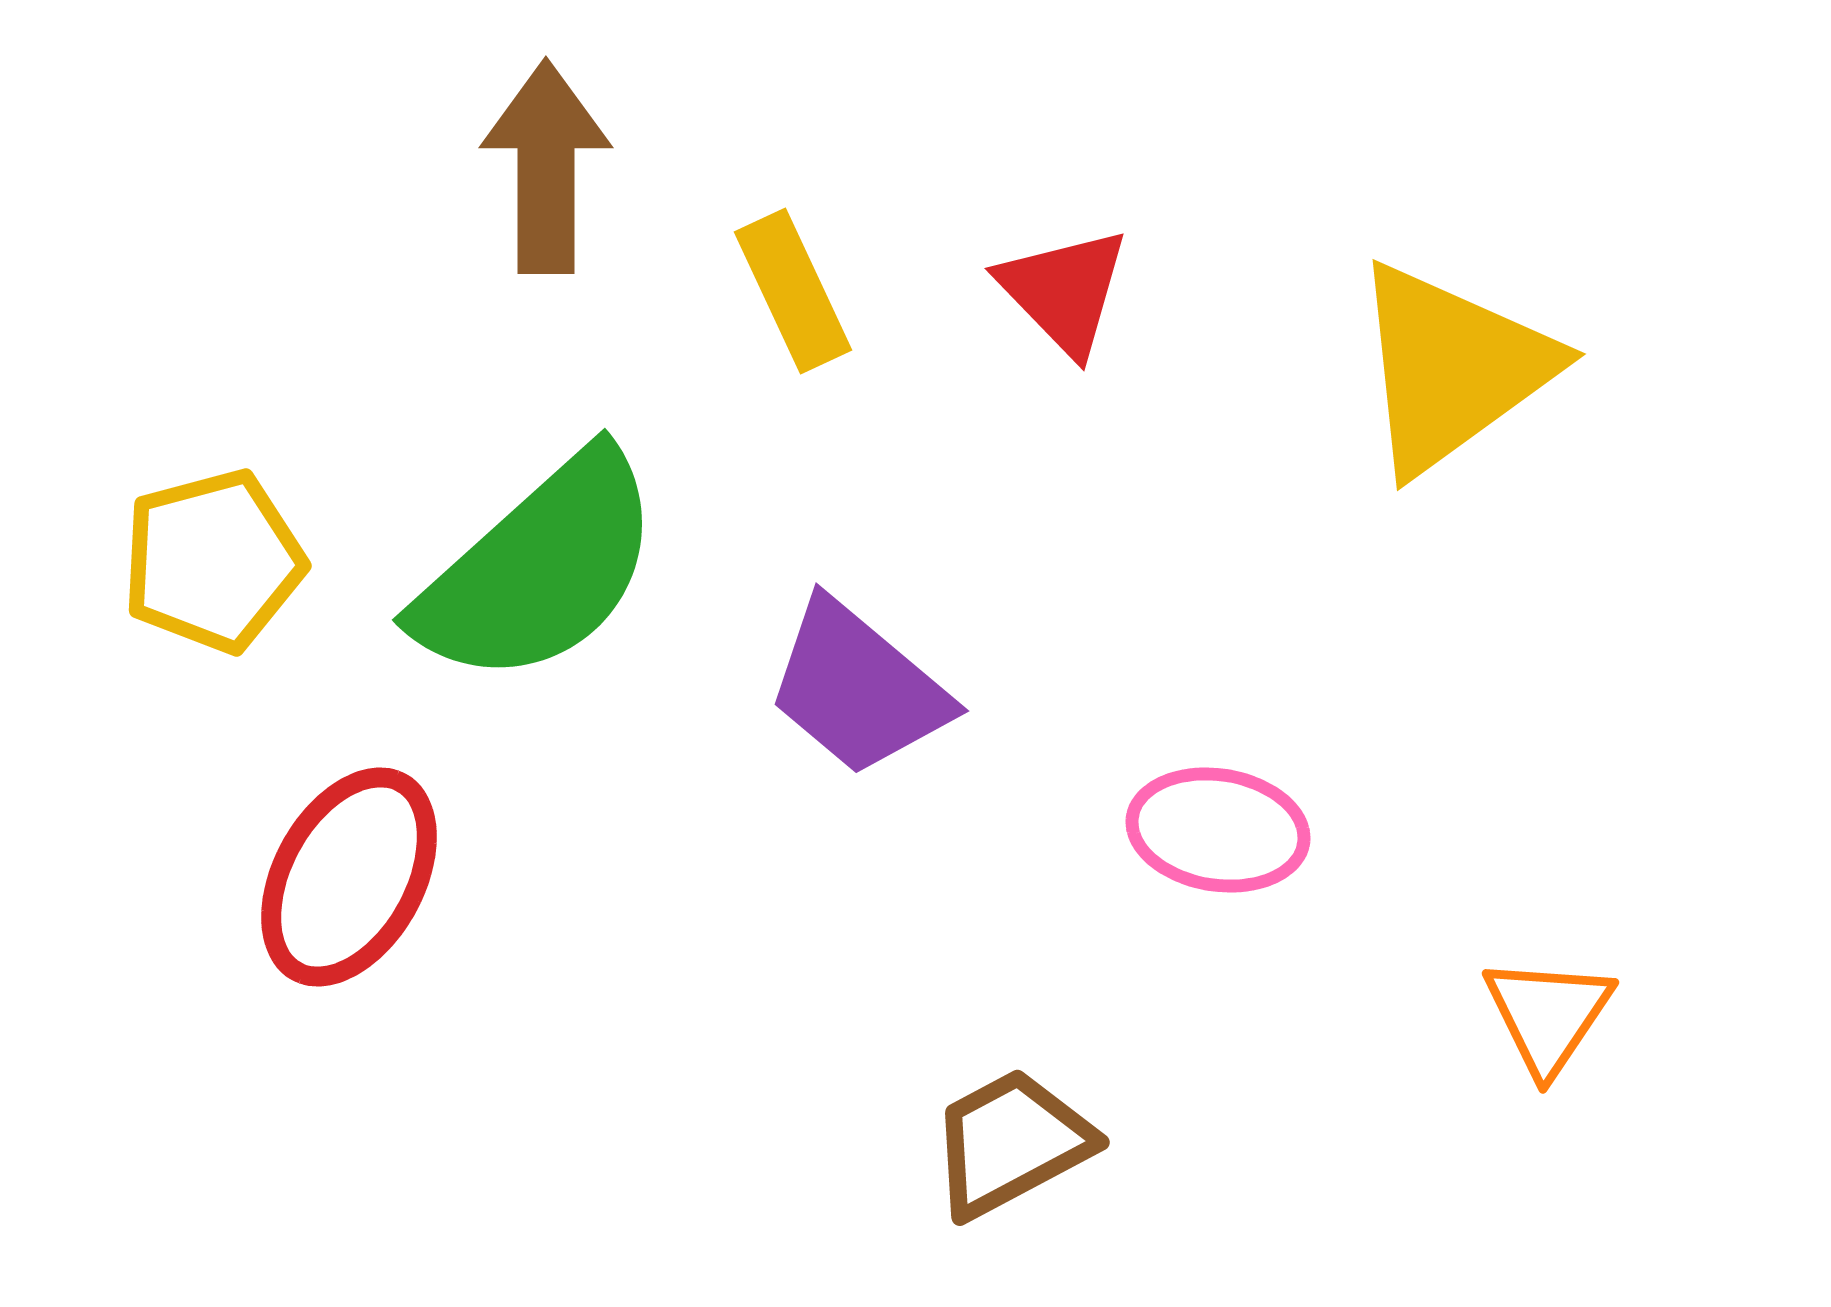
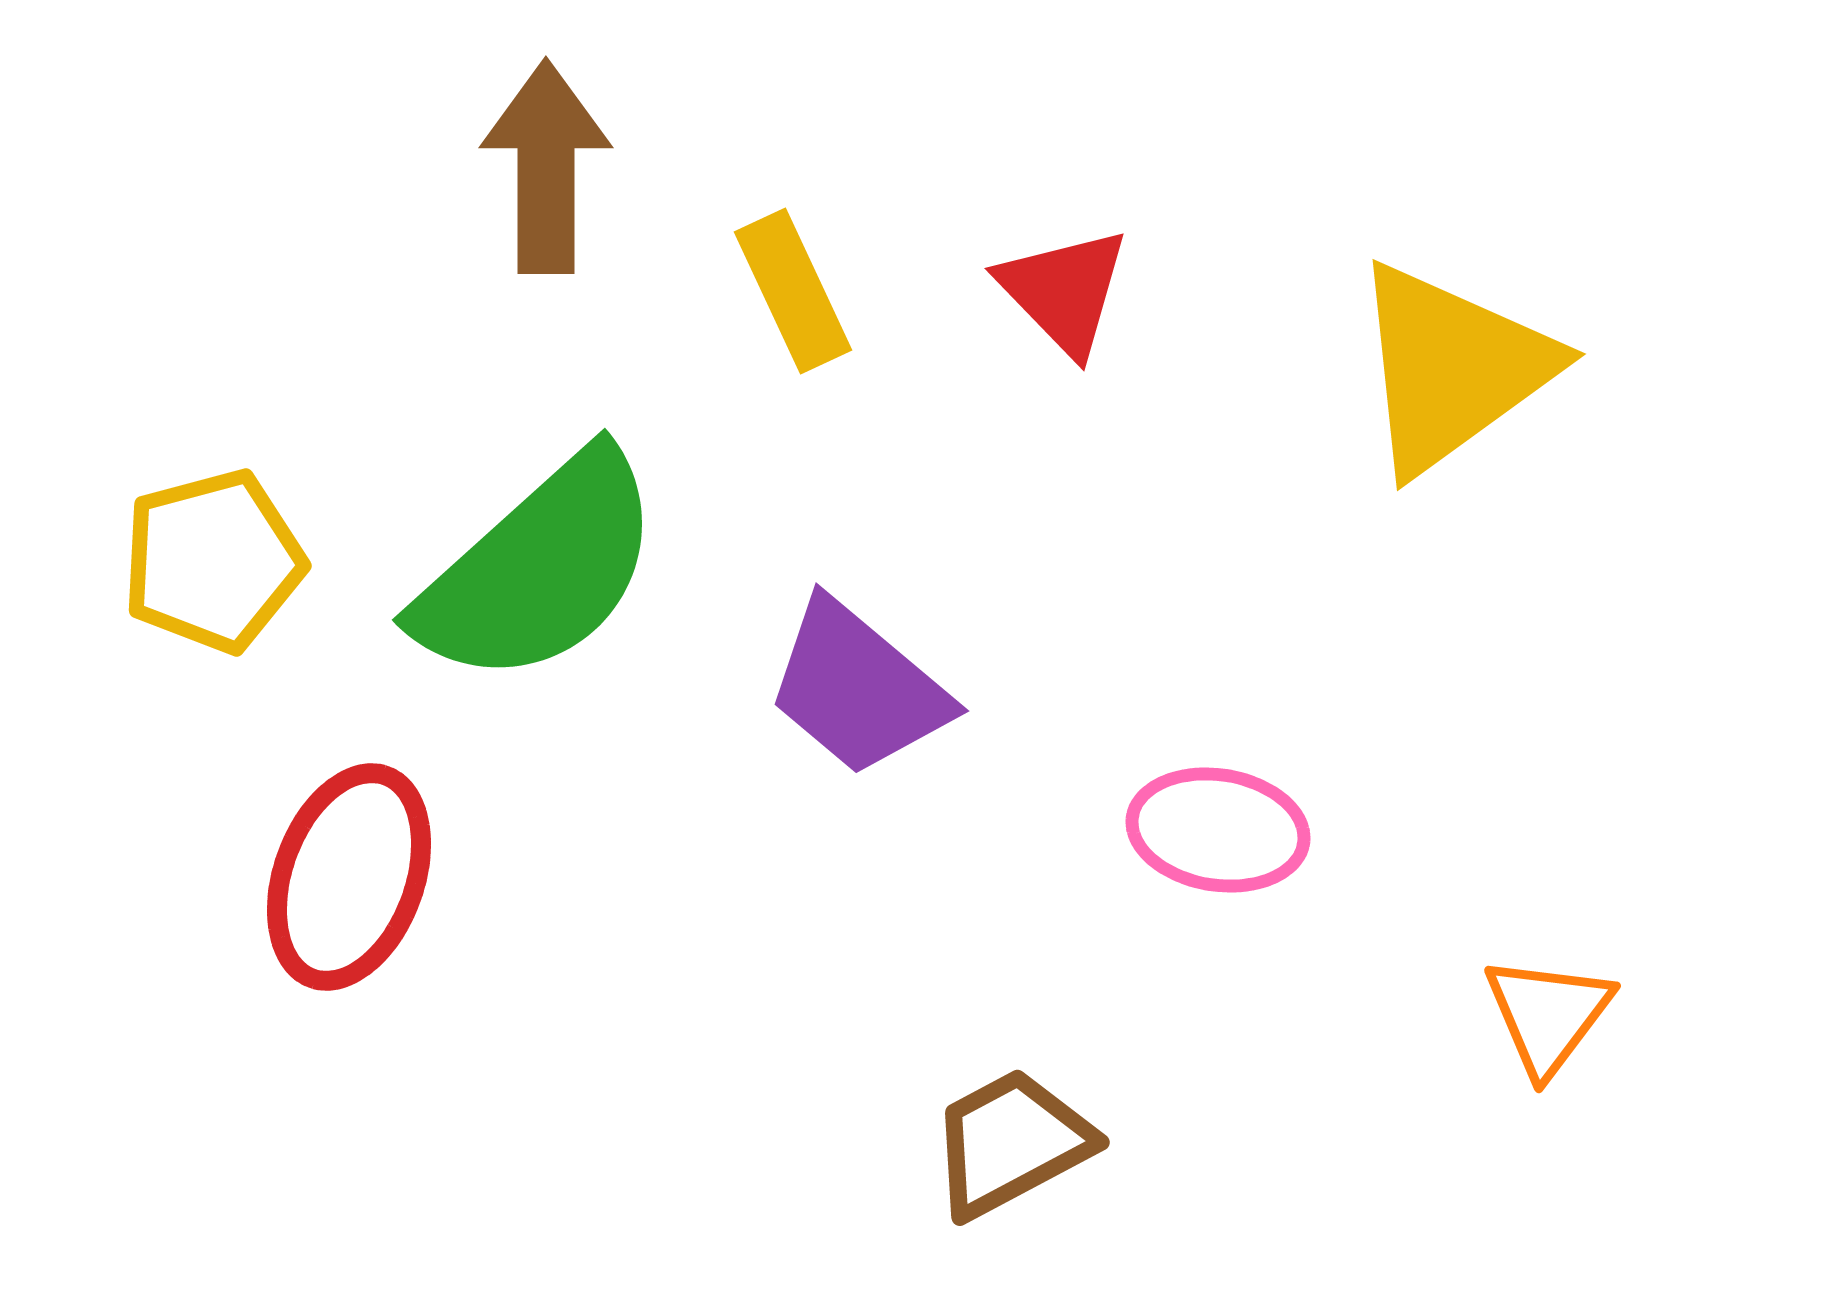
red ellipse: rotated 9 degrees counterclockwise
orange triangle: rotated 3 degrees clockwise
